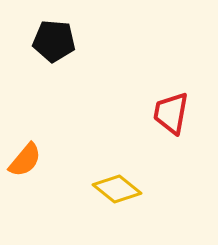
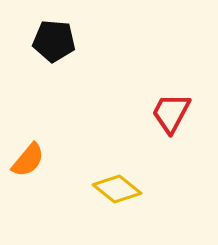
red trapezoid: rotated 18 degrees clockwise
orange semicircle: moved 3 px right
